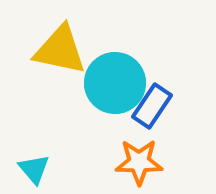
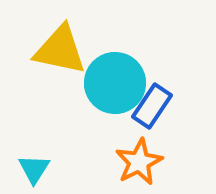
orange star: rotated 27 degrees counterclockwise
cyan triangle: rotated 12 degrees clockwise
